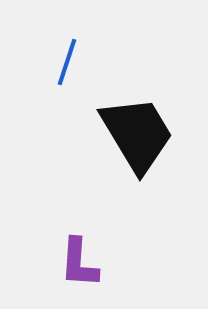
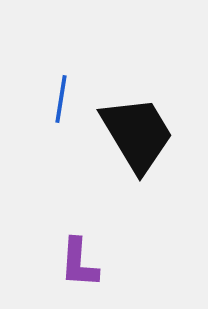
blue line: moved 6 px left, 37 px down; rotated 9 degrees counterclockwise
